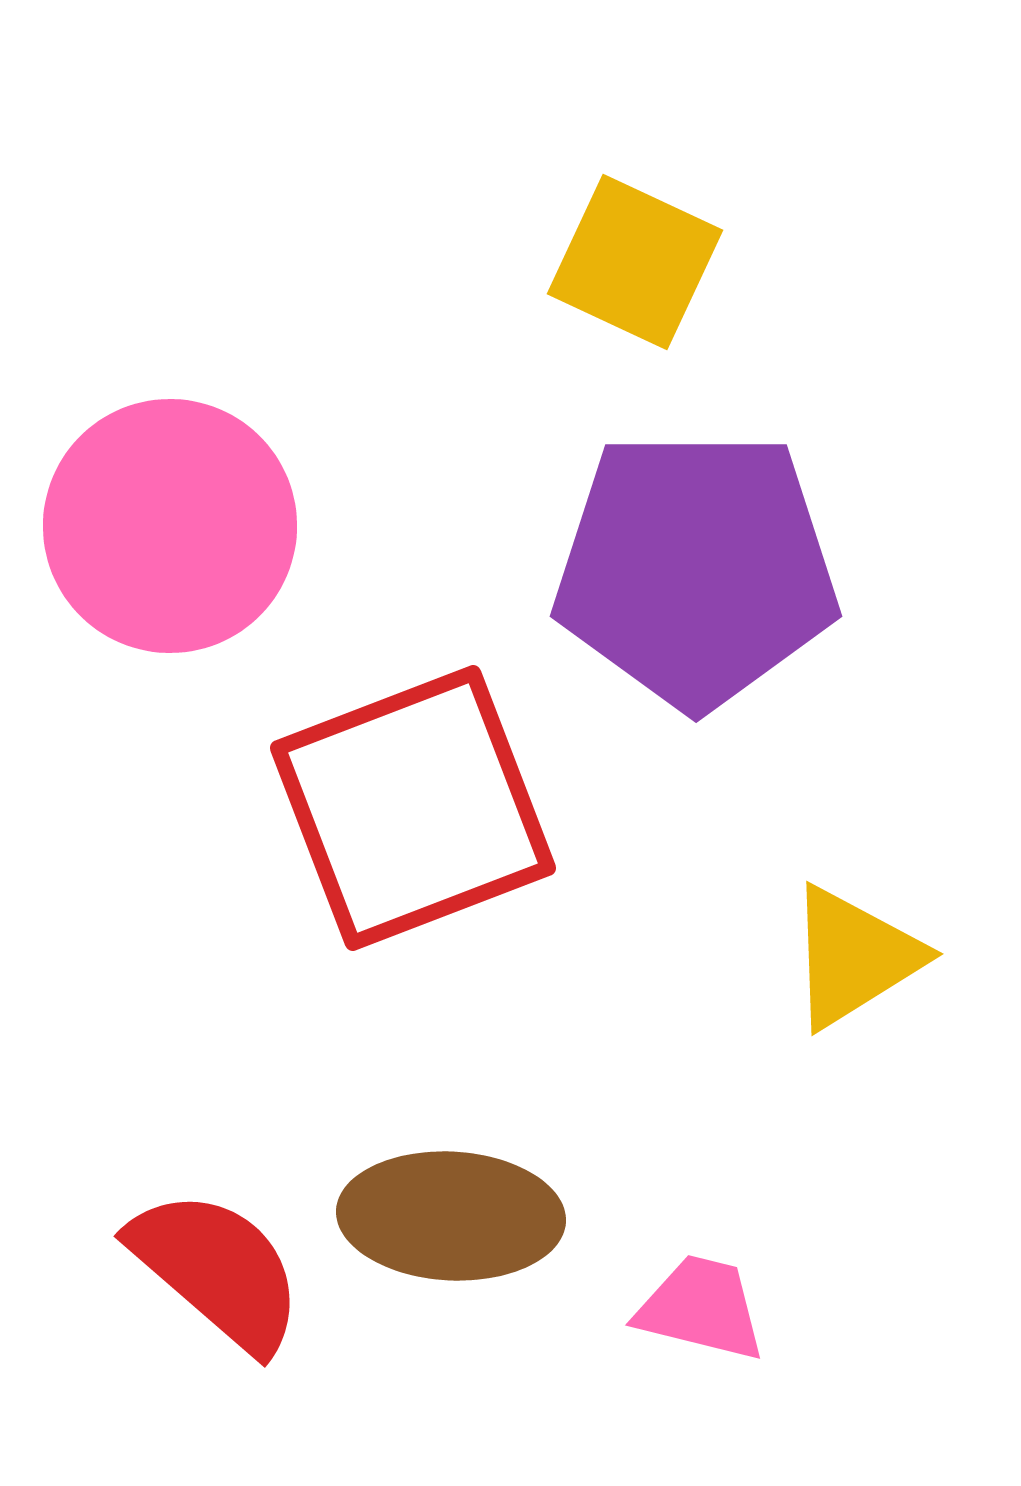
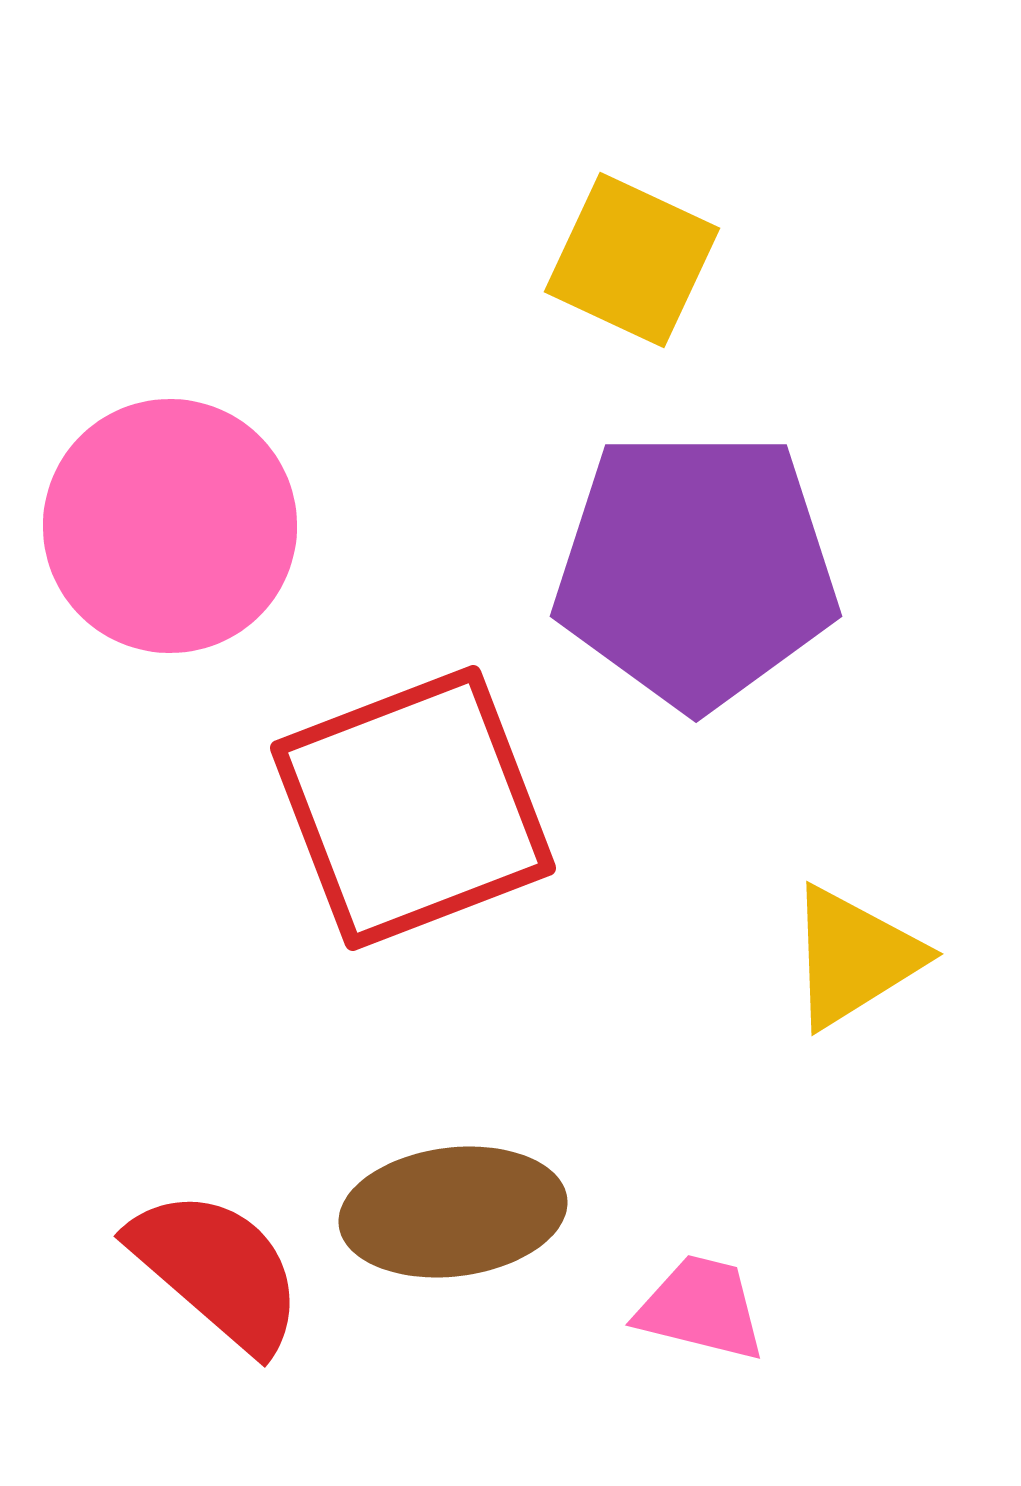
yellow square: moved 3 px left, 2 px up
brown ellipse: moved 2 px right, 4 px up; rotated 10 degrees counterclockwise
